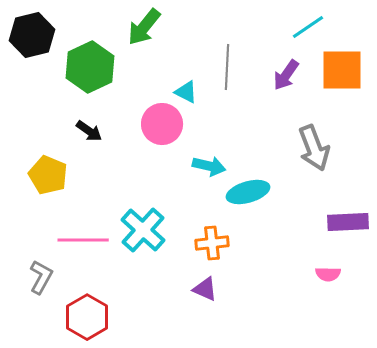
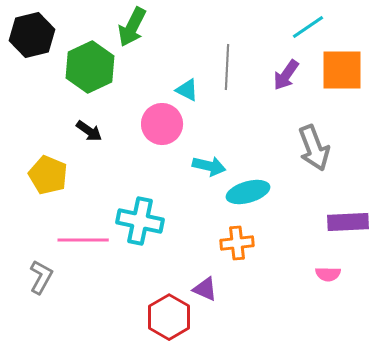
green arrow: moved 12 px left; rotated 12 degrees counterclockwise
cyan triangle: moved 1 px right, 2 px up
cyan cross: moved 3 px left, 9 px up; rotated 30 degrees counterclockwise
orange cross: moved 25 px right
red hexagon: moved 82 px right
